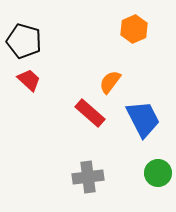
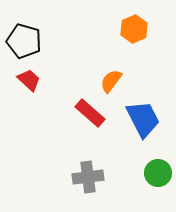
orange semicircle: moved 1 px right, 1 px up
